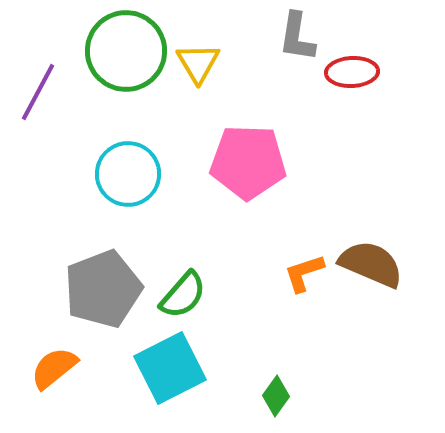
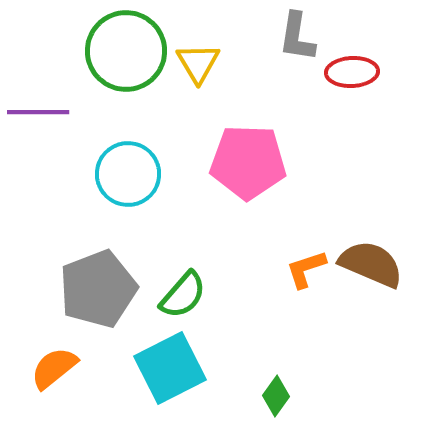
purple line: moved 20 px down; rotated 62 degrees clockwise
orange L-shape: moved 2 px right, 4 px up
gray pentagon: moved 5 px left
